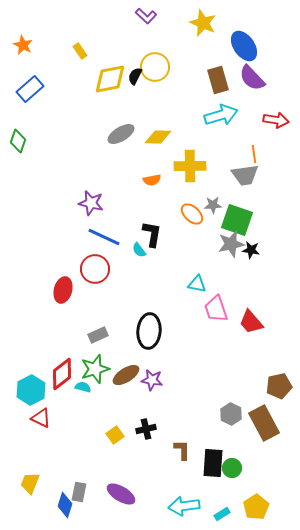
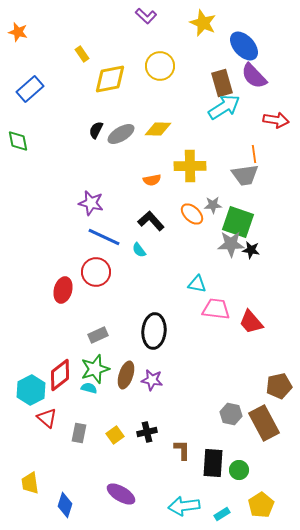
orange star at (23, 45): moved 5 px left, 13 px up; rotated 12 degrees counterclockwise
blue ellipse at (244, 46): rotated 8 degrees counterclockwise
yellow rectangle at (80, 51): moved 2 px right, 3 px down
yellow circle at (155, 67): moved 5 px right, 1 px up
black semicircle at (135, 76): moved 39 px left, 54 px down
purple semicircle at (252, 78): moved 2 px right, 2 px up
brown rectangle at (218, 80): moved 4 px right, 3 px down
cyan arrow at (221, 115): moved 3 px right, 8 px up; rotated 16 degrees counterclockwise
yellow diamond at (158, 137): moved 8 px up
green diamond at (18, 141): rotated 30 degrees counterclockwise
green square at (237, 220): moved 1 px right, 2 px down
black L-shape at (152, 234): moved 1 px left, 13 px up; rotated 52 degrees counterclockwise
gray star at (231, 244): rotated 12 degrees clockwise
red circle at (95, 269): moved 1 px right, 3 px down
pink trapezoid at (216, 309): rotated 116 degrees clockwise
black ellipse at (149, 331): moved 5 px right
red diamond at (62, 374): moved 2 px left, 1 px down
brown ellipse at (126, 375): rotated 40 degrees counterclockwise
cyan semicircle at (83, 387): moved 6 px right, 1 px down
gray hexagon at (231, 414): rotated 15 degrees counterclockwise
red triangle at (41, 418): moved 6 px right; rotated 15 degrees clockwise
black cross at (146, 429): moved 1 px right, 3 px down
green circle at (232, 468): moved 7 px right, 2 px down
yellow trapezoid at (30, 483): rotated 30 degrees counterclockwise
gray rectangle at (79, 492): moved 59 px up
yellow pentagon at (256, 507): moved 5 px right, 2 px up
